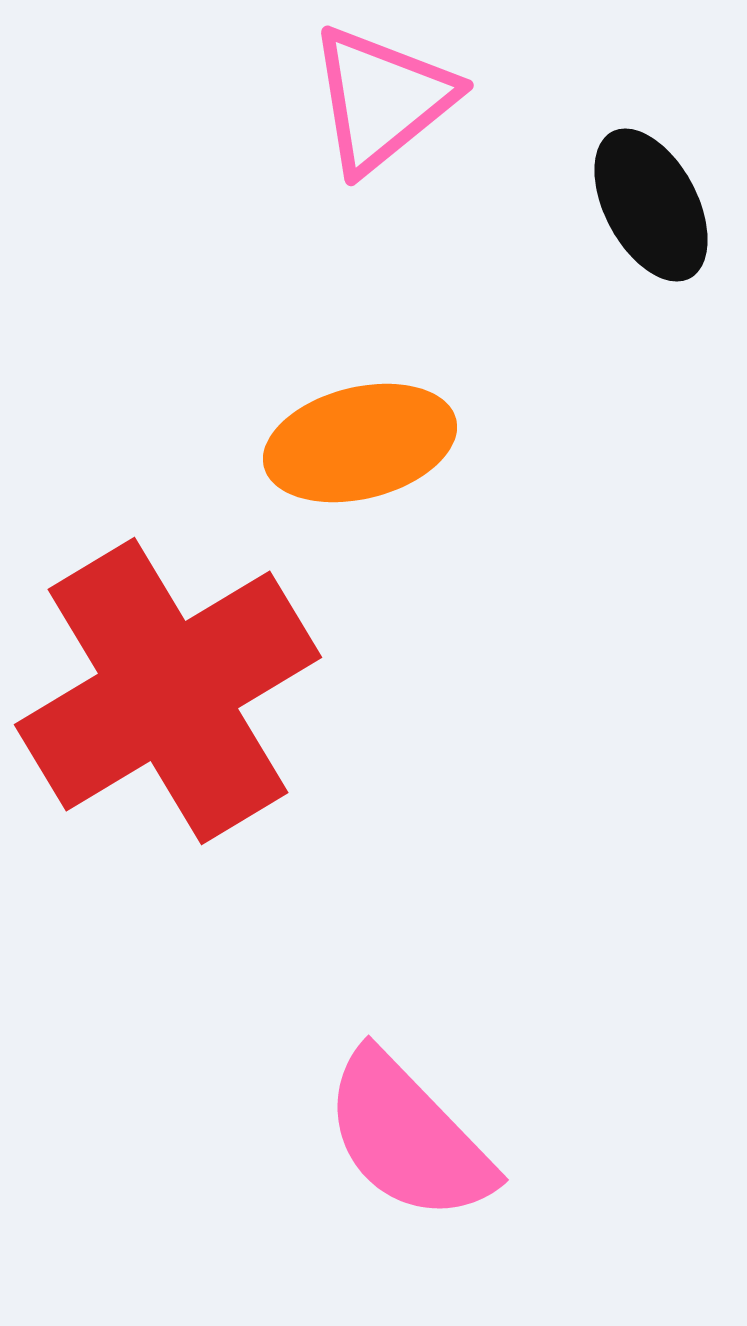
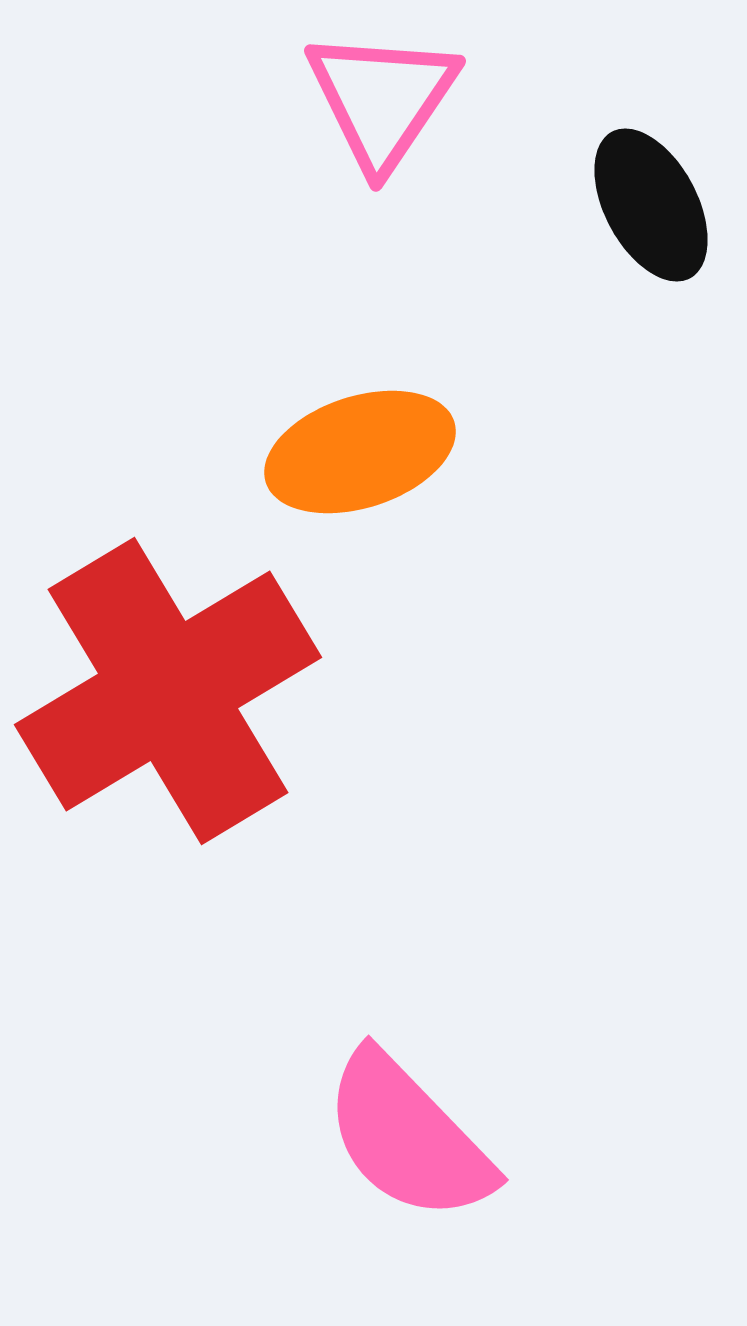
pink triangle: rotated 17 degrees counterclockwise
orange ellipse: moved 9 px down; rotated 4 degrees counterclockwise
